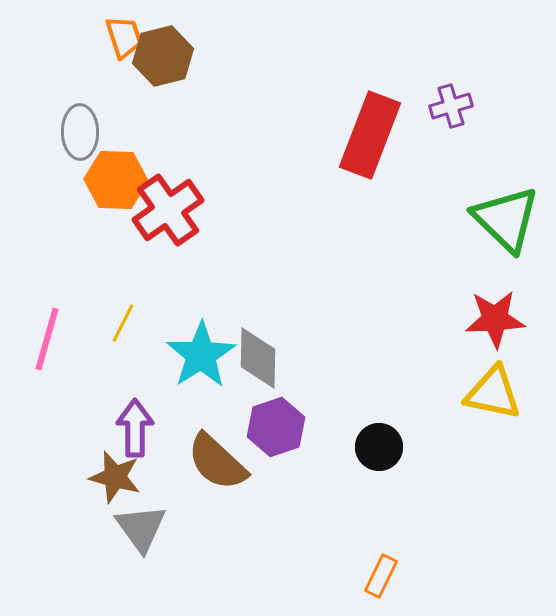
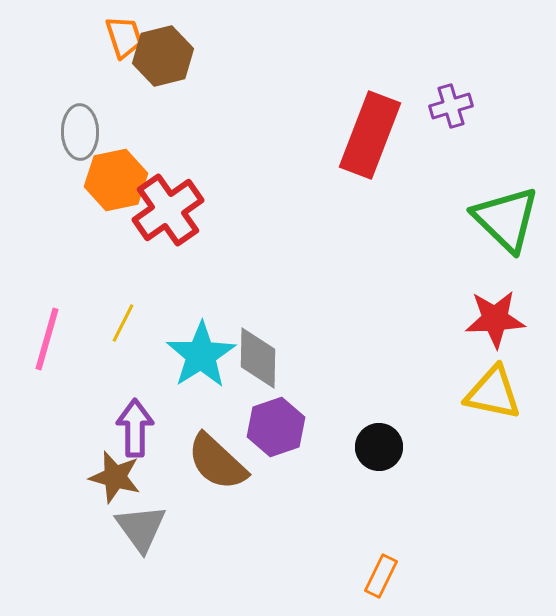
orange hexagon: rotated 14 degrees counterclockwise
